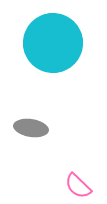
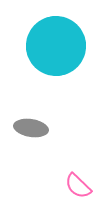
cyan circle: moved 3 px right, 3 px down
